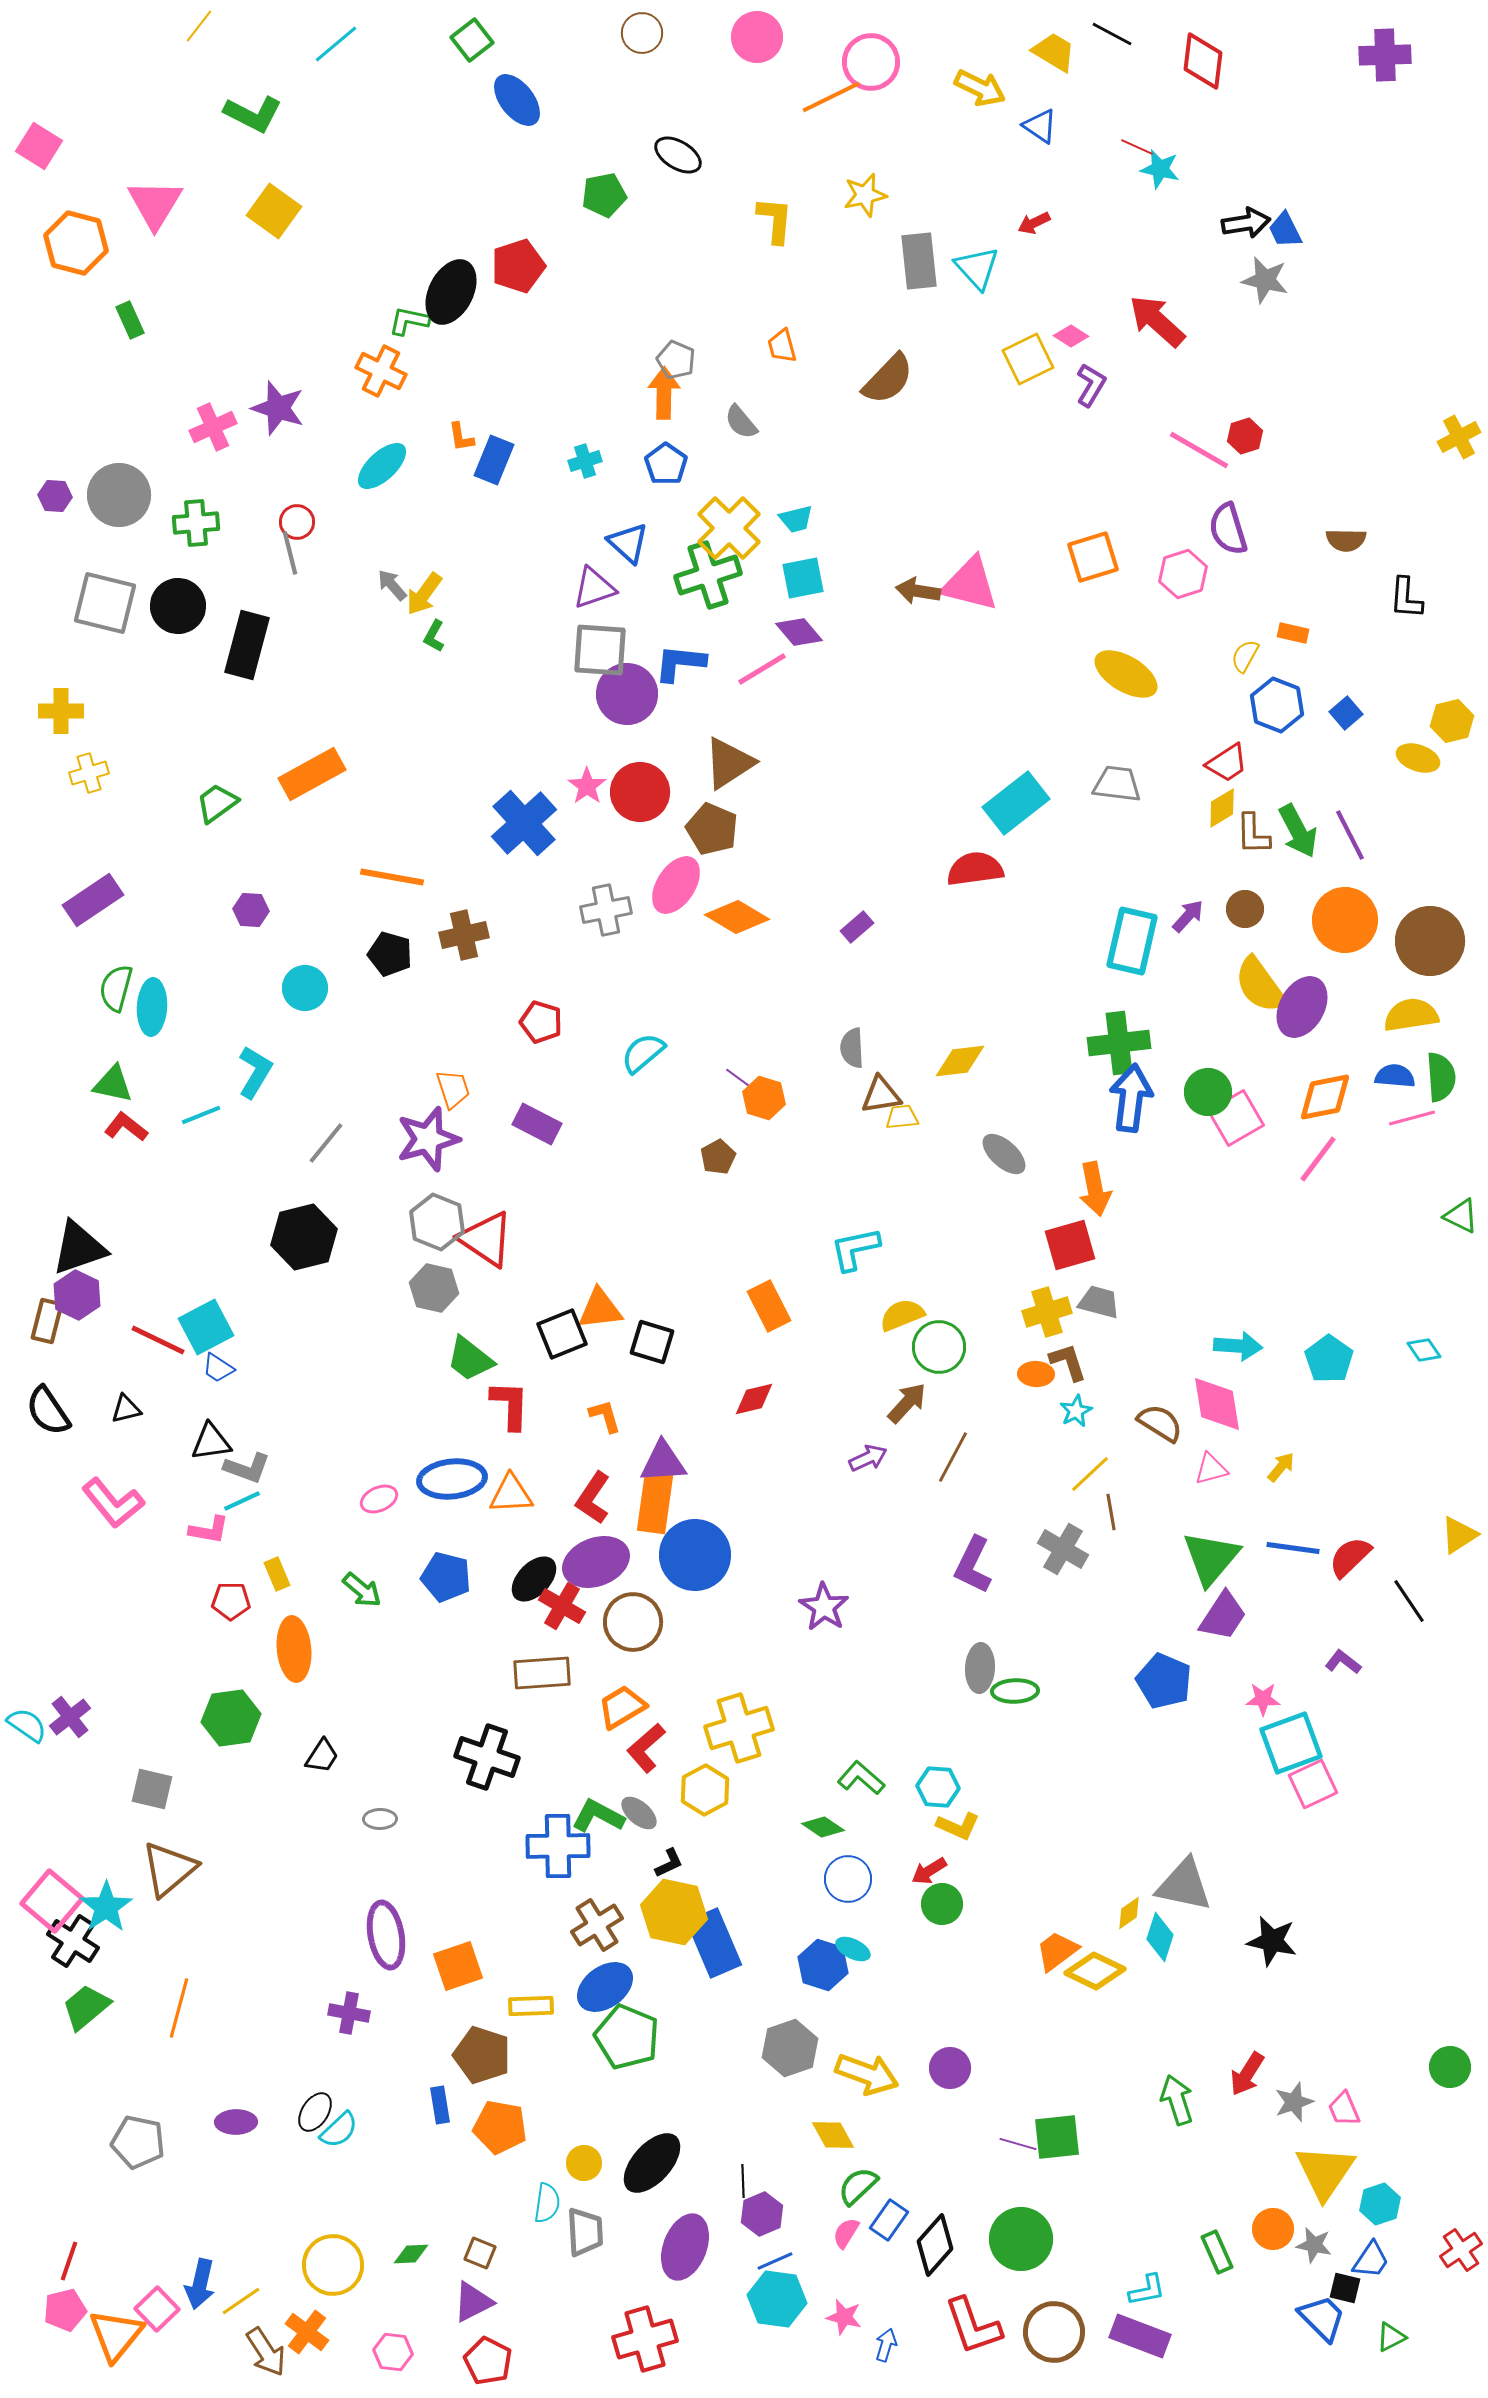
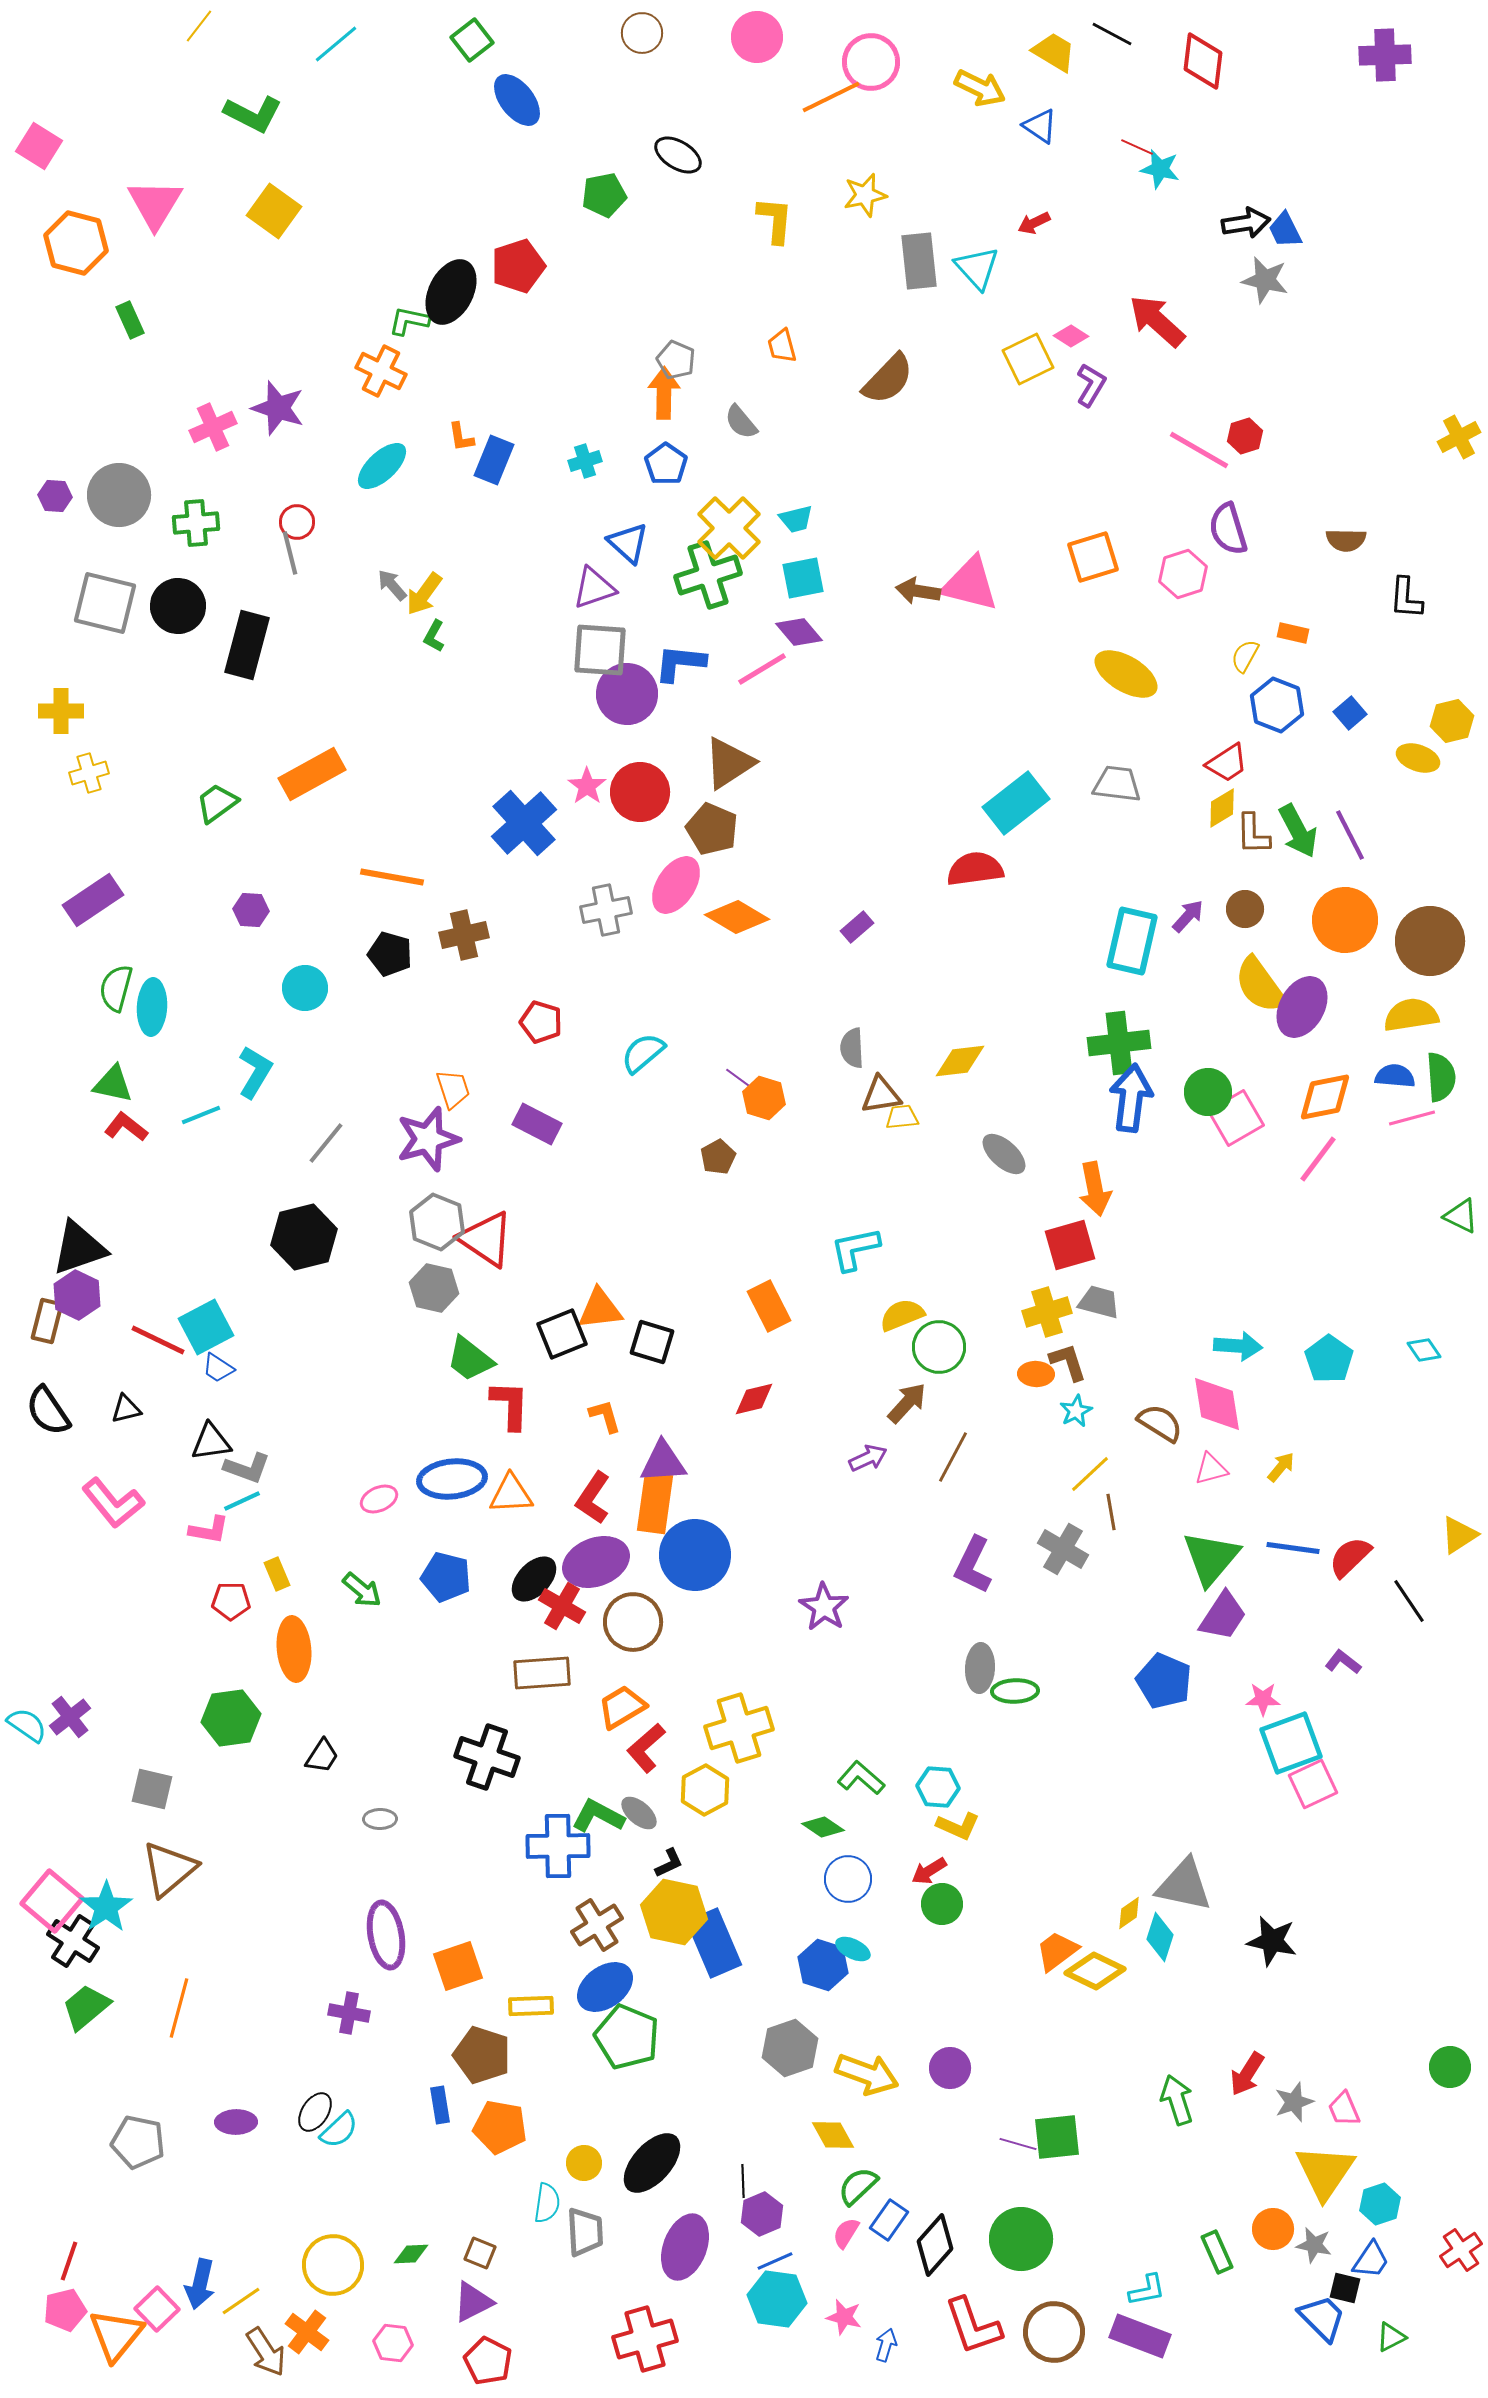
blue square at (1346, 713): moved 4 px right
pink hexagon at (393, 2352): moved 9 px up
